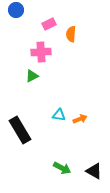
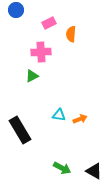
pink rectangle: moved 1 px up
